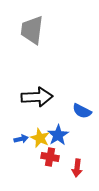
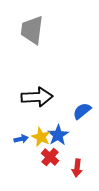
blue semicircle: rotated 114 degrees clockwise
yellow star: moved 1 px right, 1 px up
red cross: rotated 30 degrees clockwise
